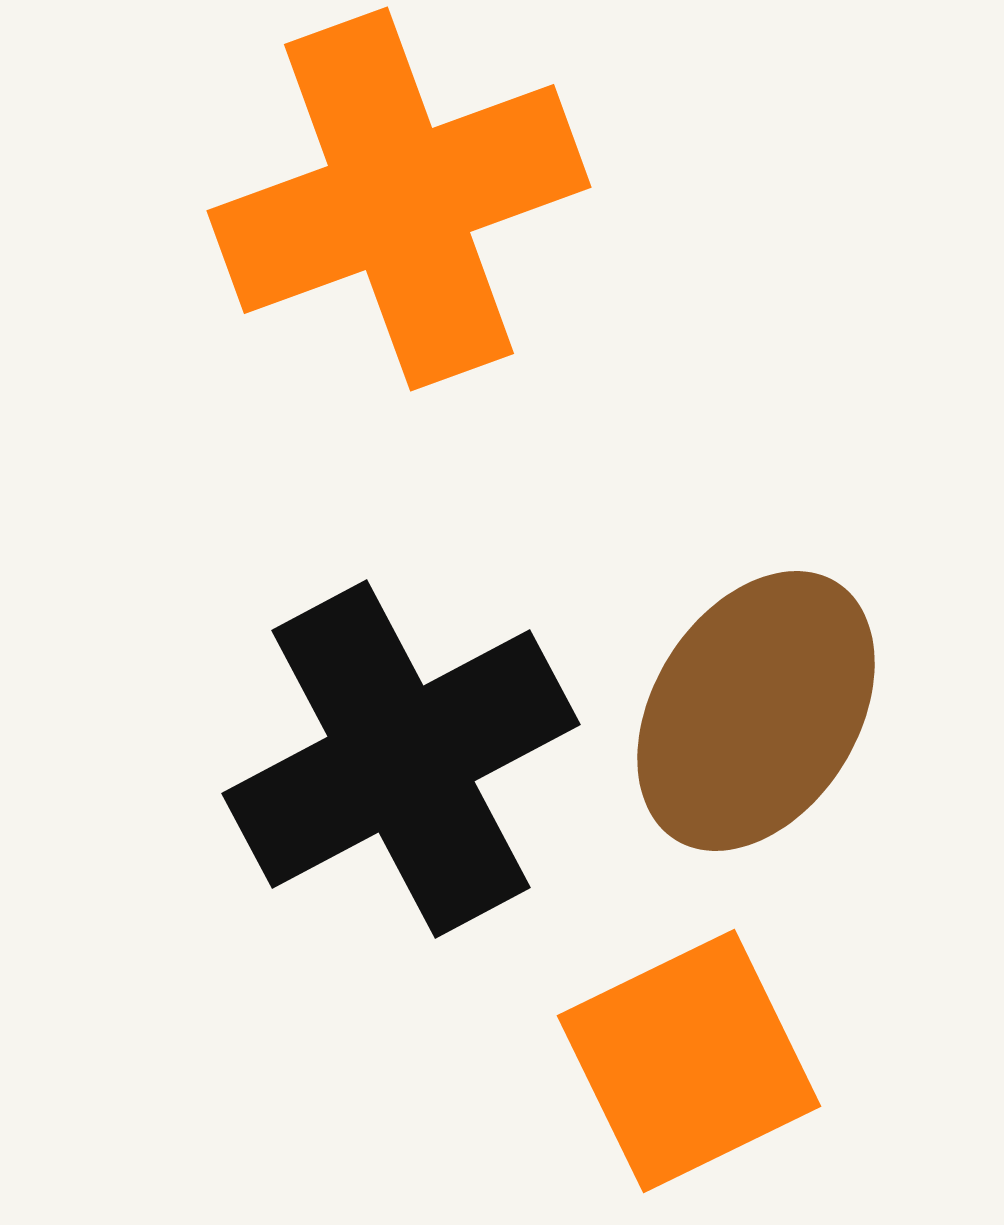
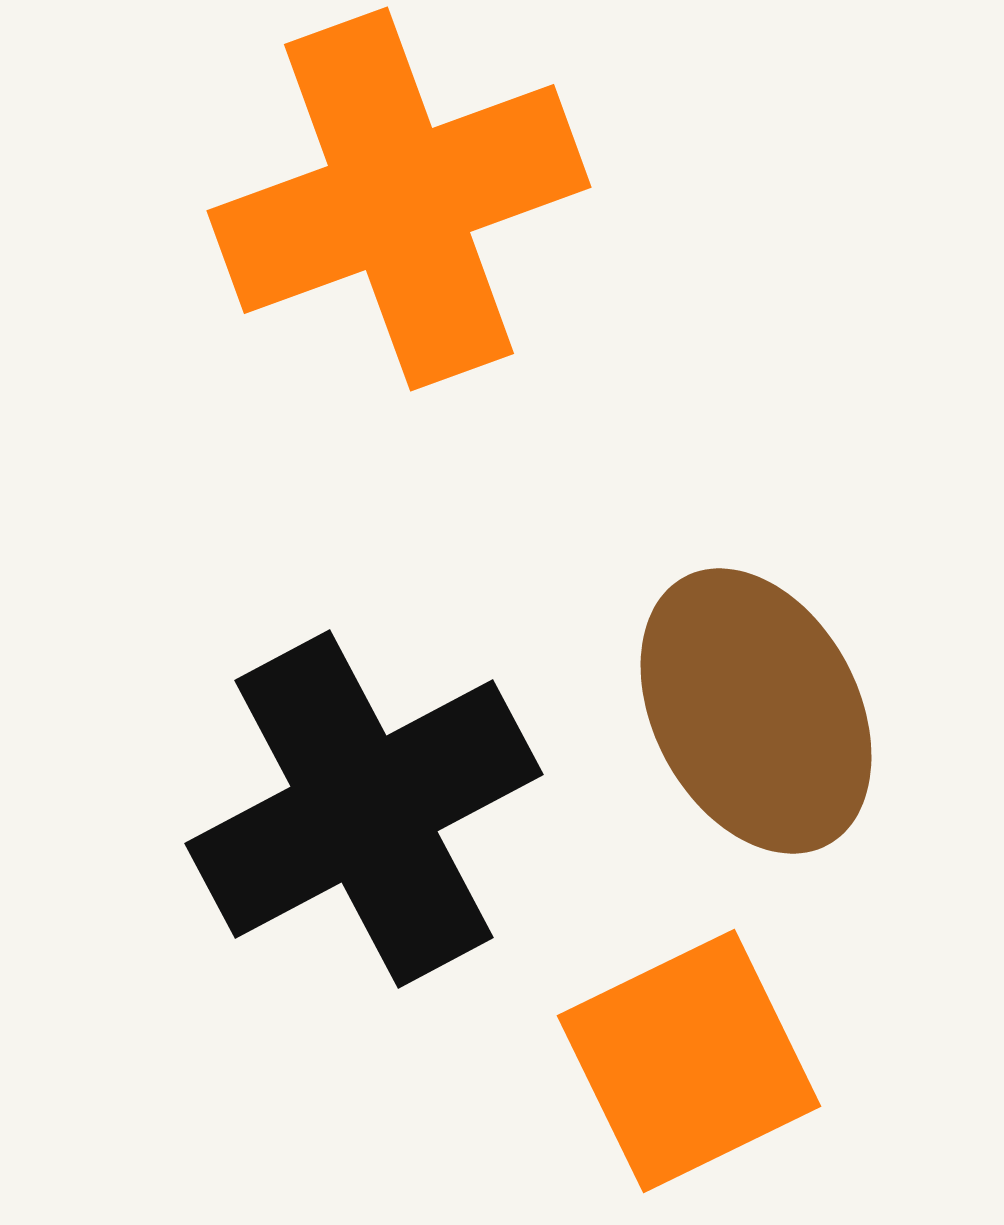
brown ellipse: rotated 60 degrees counterclockwise
black cross: moved 37 px left, 50 px down
